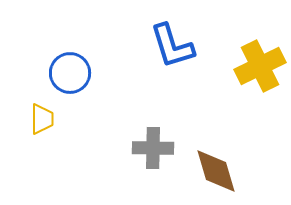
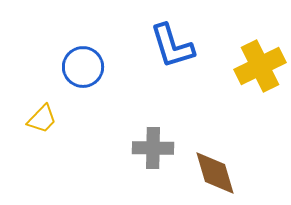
blue circle: moved 13 px right, 6 px up
yellow trapezoid: rotated 44 degrees clockwise
brown diamond: moved 1 px left, 2 px down
